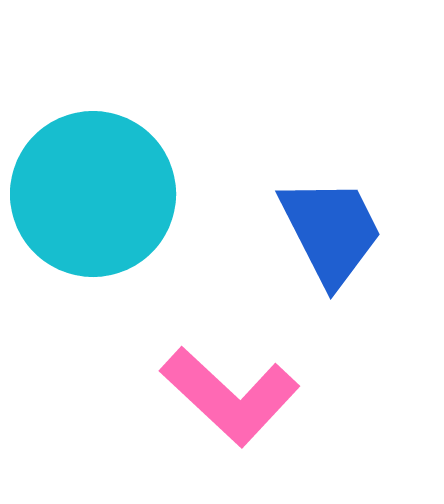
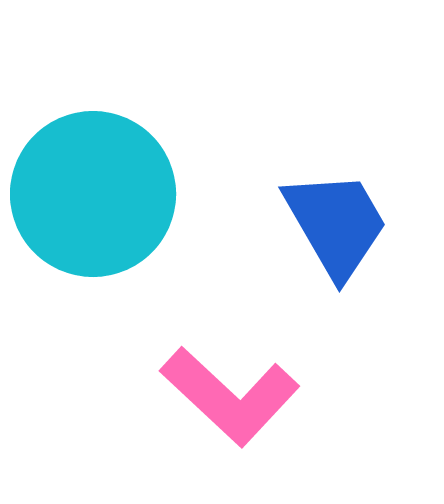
blue trapezoid: moved 5 px right, 7 px up; rotated 3 degrees counterclockwise
